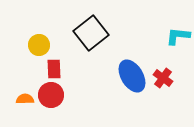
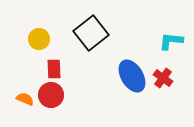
cyan L-shape: moved 7 px left, 5 px down
yellow circle: moved 6 px up
orange semicircle: rotated 24 degrees clockwise
